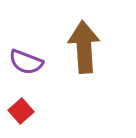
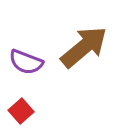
brown arrow: rotated 54 degrees clockwise
